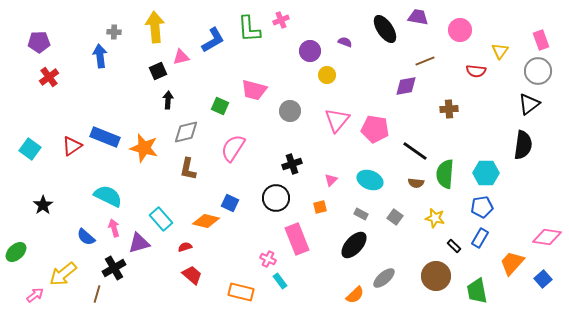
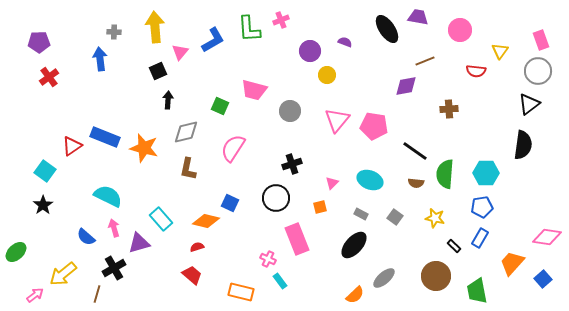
black ellipse at (385, 29): moved 2 px right
blue arrow at (100, 56): moved 3 px down
pink triangle at (181, 57): moved 1 px left, 5 px up; rotated 36 degrees counterclockwise
pink pentagon at (375, 129): moved 1 px left, 3 px up
cyan square at (30, 149): moved 15 px right, 22 px down
pink triangle at (331, 180): moved 1 px right, 3 px down
red semicircle at (185, 247): moved 12 px right
